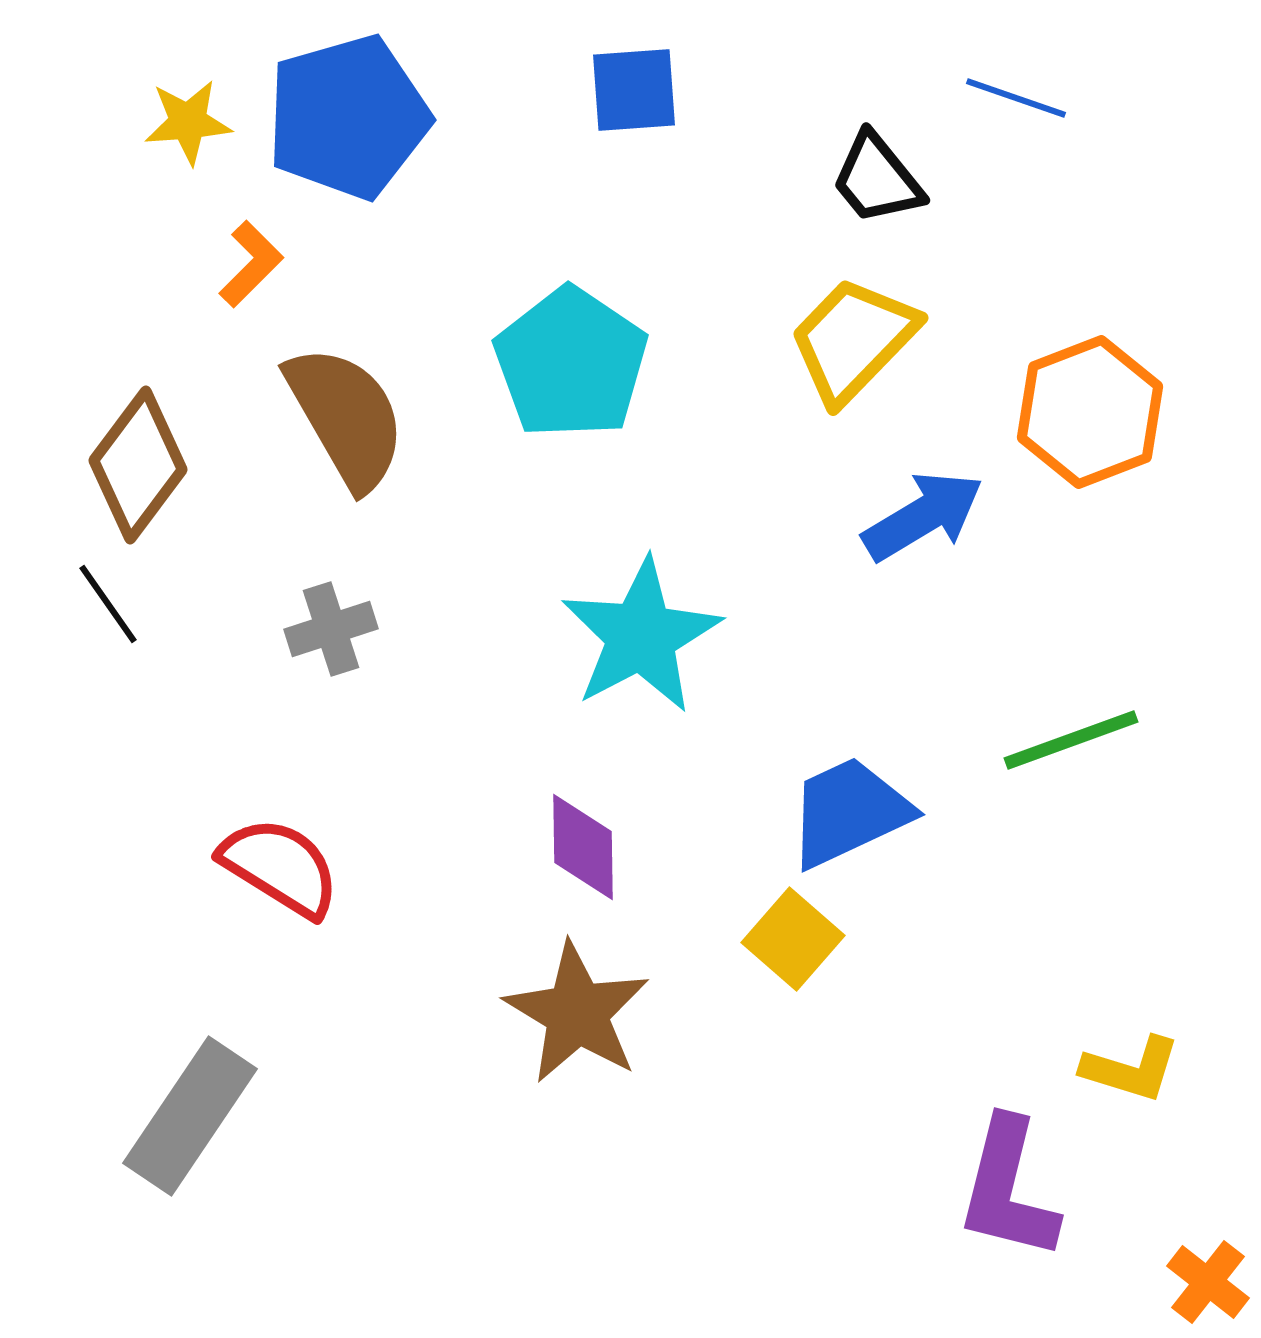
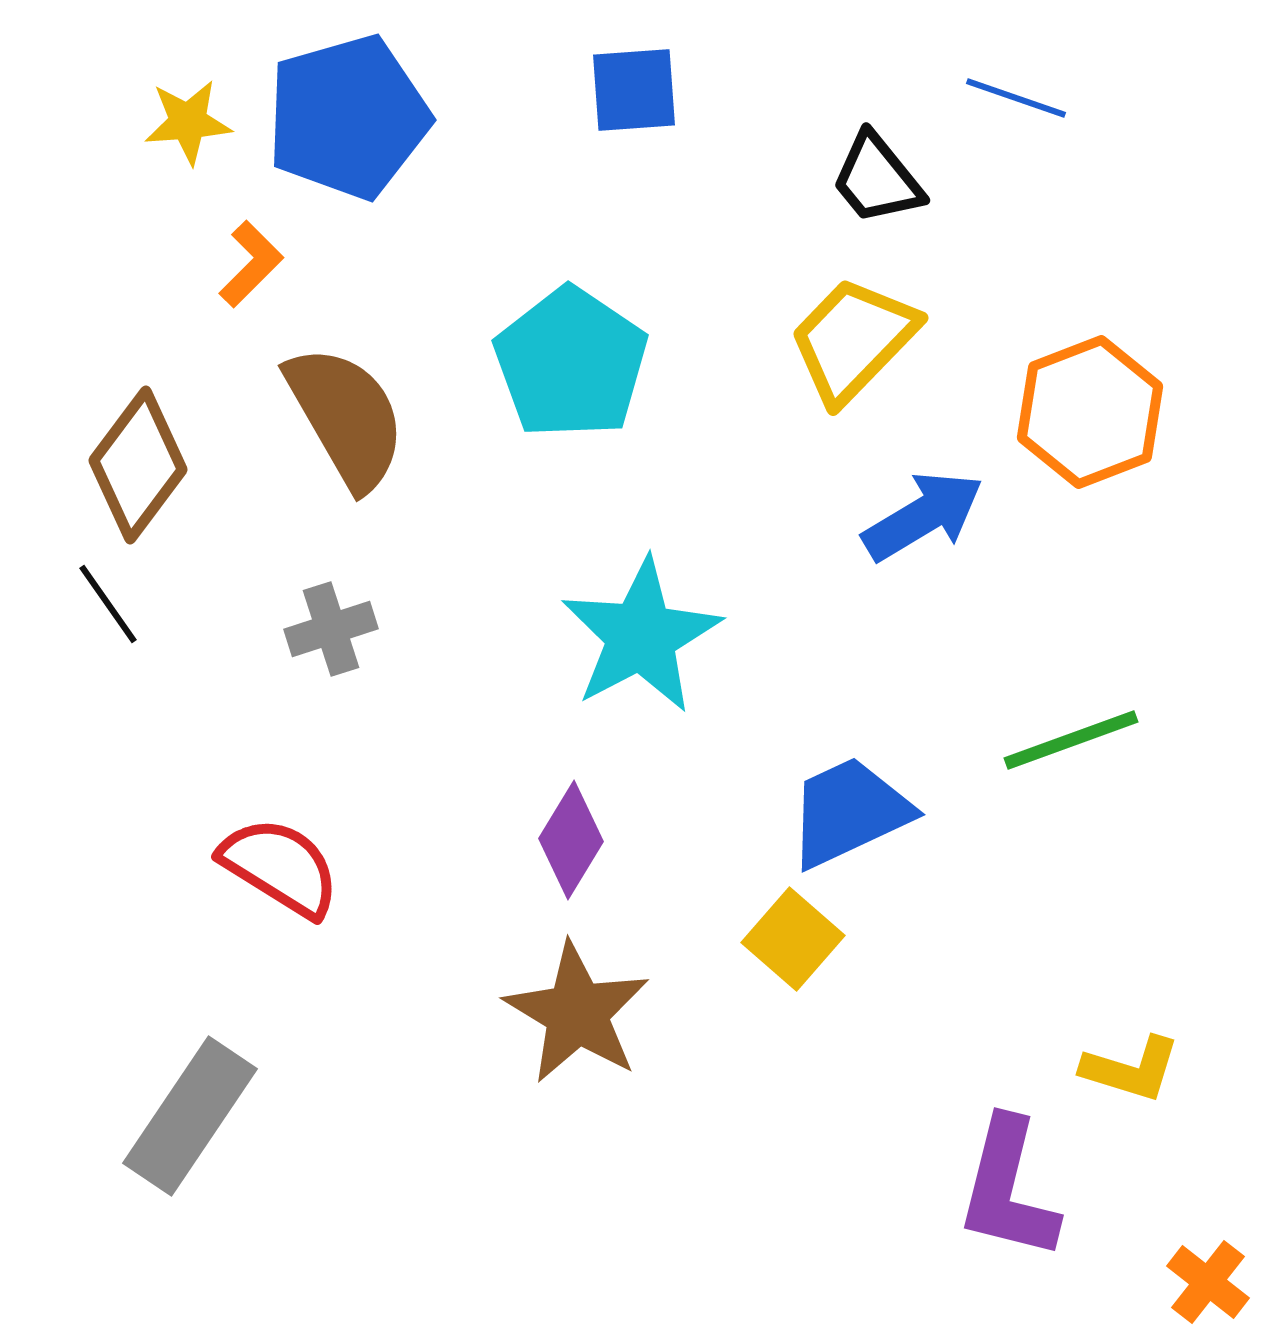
purple diamond: moved 12 px left, 7 px up; rotated 32 degrees clockwise
